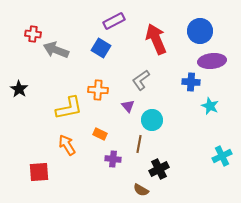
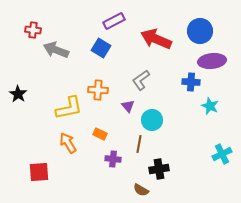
red cross: moved 4 px up
red arrow: rotated 44 degrees counterclockwise
black star: moved 1 px left, 5 px down
orange arrow: moved 1 px right, 2 px up
cyan cross: moved 2 px up
black cross: rotated 18 degrees clockwise
